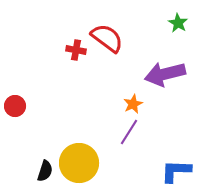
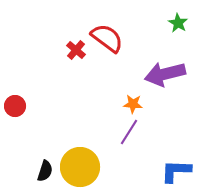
red cross: rotated 30 degrees clockwise
orange star: rotated 30 degrees clockwise
yellow circle: moved 1 px right, 4 px down
